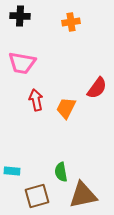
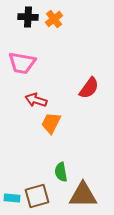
black cross: moved 8 px right, 1 px down
orange cross: moved 17 px left, 3 px up; rotated 30 degrees counterclockwise
red semicircle: moved 8 px left
red arrow: rotated 60 degrees counterclockwise
orange trapezoid: moved 15 px left, 15 px down
cyan rectangle: moved 27 px down
brown triangle: rotated 12 degrees clockwise
